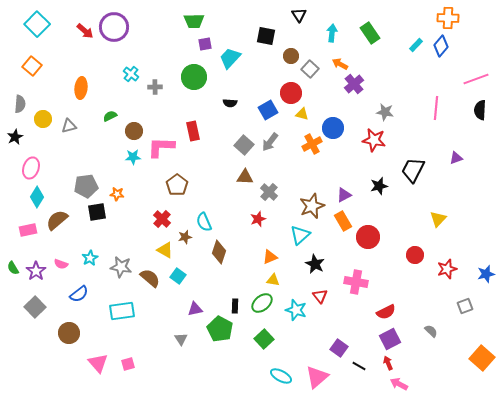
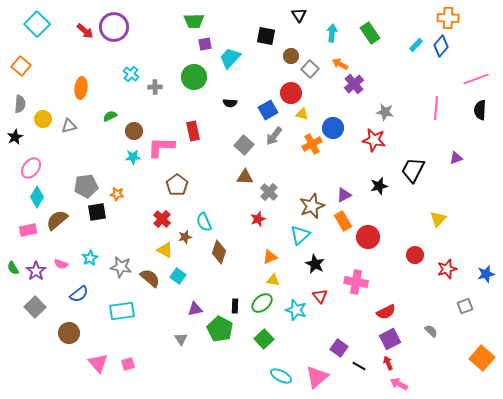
orange square at (32, 66): moved 11 px left
gray arrow at (270, 142): moved 4 px right, 6 px up
pink ellipse at (31, 168): rotated 20 degrees clockwise
